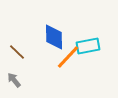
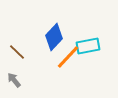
blue diamond: rotated 44 degrees clockwise
